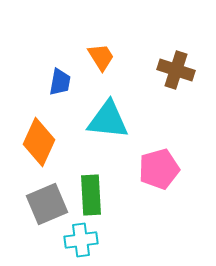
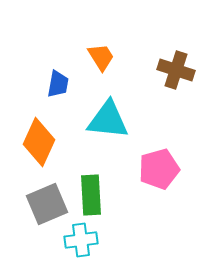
blue trapezoid: moved 2 px left, 2 px down
